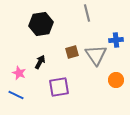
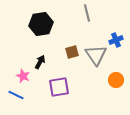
blue cross: rotated 16 degrees counterclockwise
pink star: moved 4 px right, 3 px down
